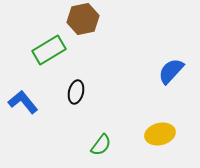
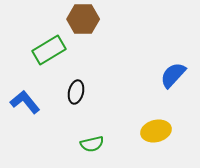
brown hexagon: rotated 12 degrees clockwise
blue semicircle: moved 2 px right, 4 px down
blue L-shape: moved 2 px right
yellow ellipse: moved 4 px left, 3 px up
green semicircle: moved 9 px left, 1 px up; rotated 40 degrees clockwise
